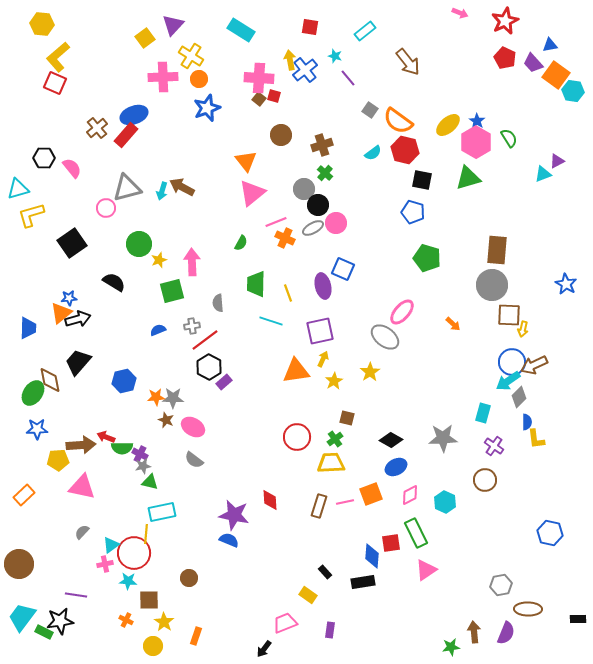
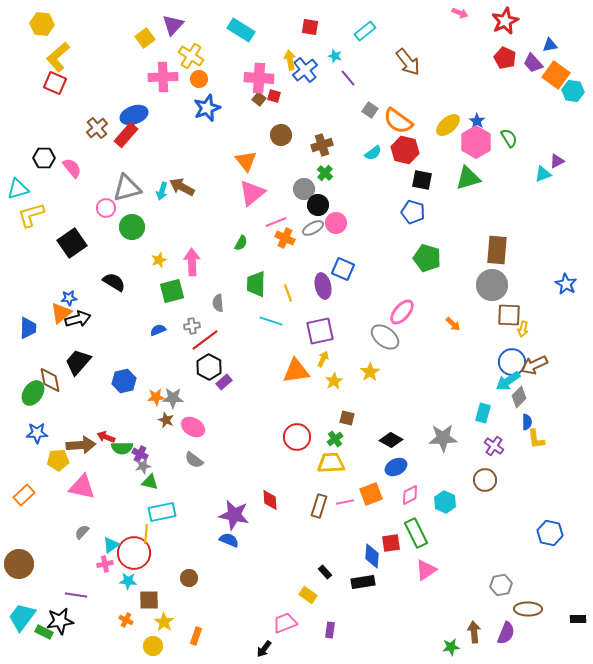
green circle at (139, 244): moved 7 px left, 17 px up
blue star at (37, 429): moved 4 px down
